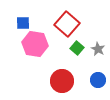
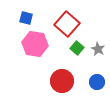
blue square: moved 3 px right, 5 px up; rotated 16 degrees clockwise
blue circle: moved 1 px left, 2 px down
